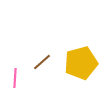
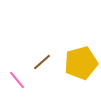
pink line: moved 2 px right, 2 px down; rotated 42 degrees counterclockwise
